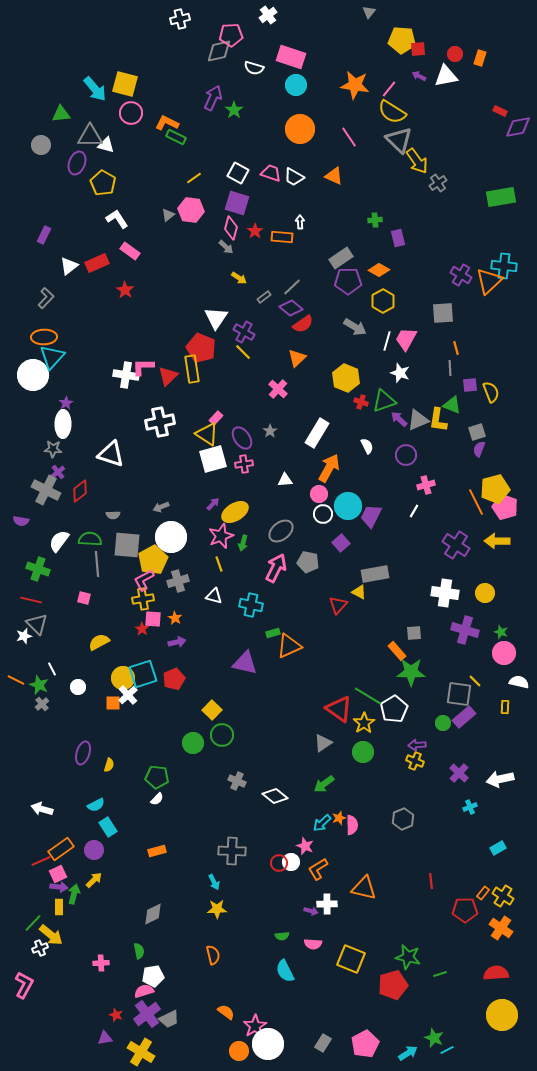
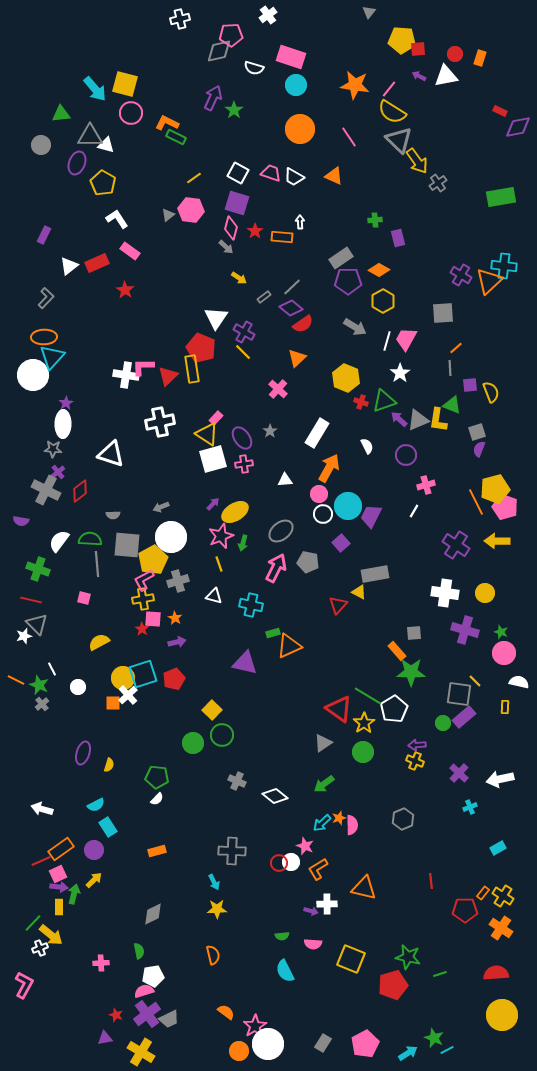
orange line at (456, 348): rotated 64 degrees clockwise
white star at (400, 373): rotated 18 degrees clockwise
